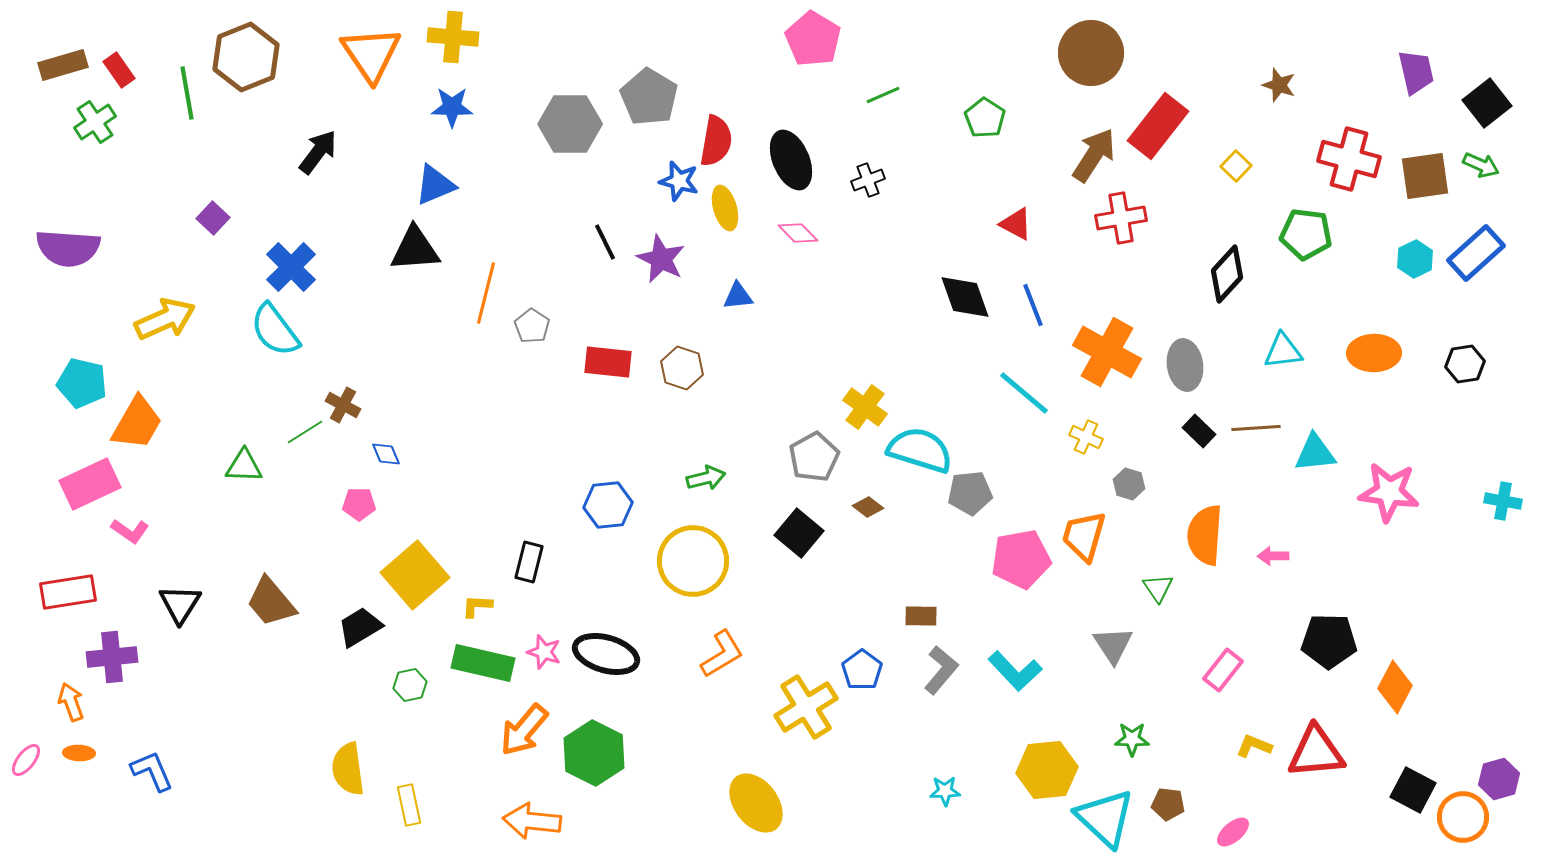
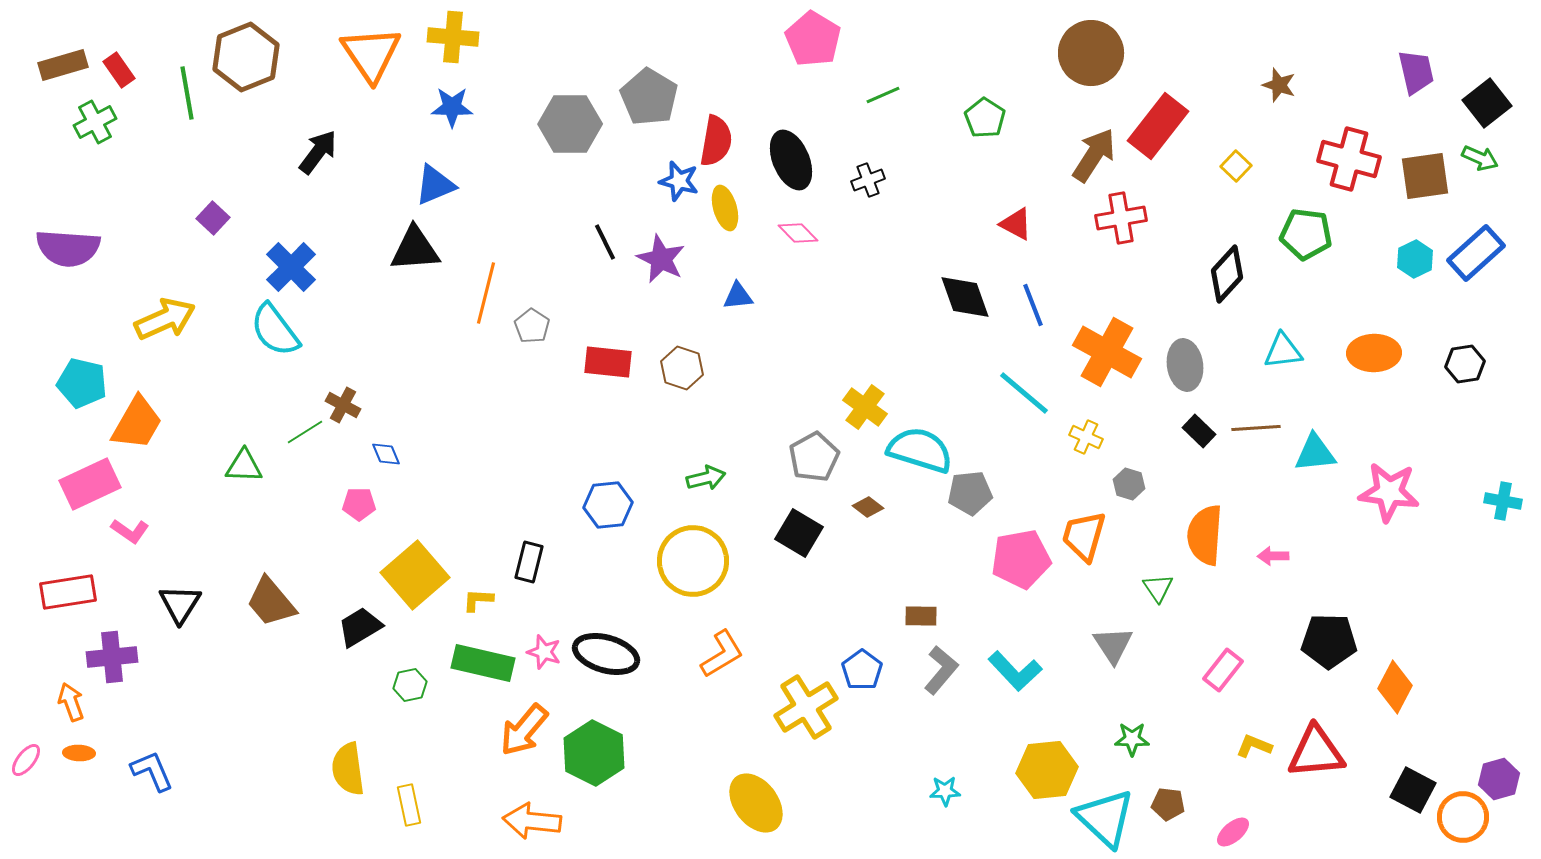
green cross at (95, 122): rotated 6 degrees clockwise
green arrow at (1481, 165): moved 1 px left, 7 px up
black square at (799, 533): rotated 9 degrees counterclockwise
yellow L-shape at (477, 606): moved 1 px right, 6 px up
